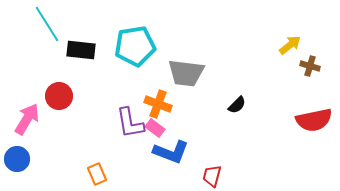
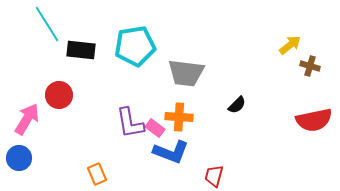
red circle: moved 1 px up
orange cross: moved 21 px right, 13 px down; rotated 16 degrees counterclockwise
blue circle: moved 2 px right, 1 px up
red trapezoid: moved 2 px right
